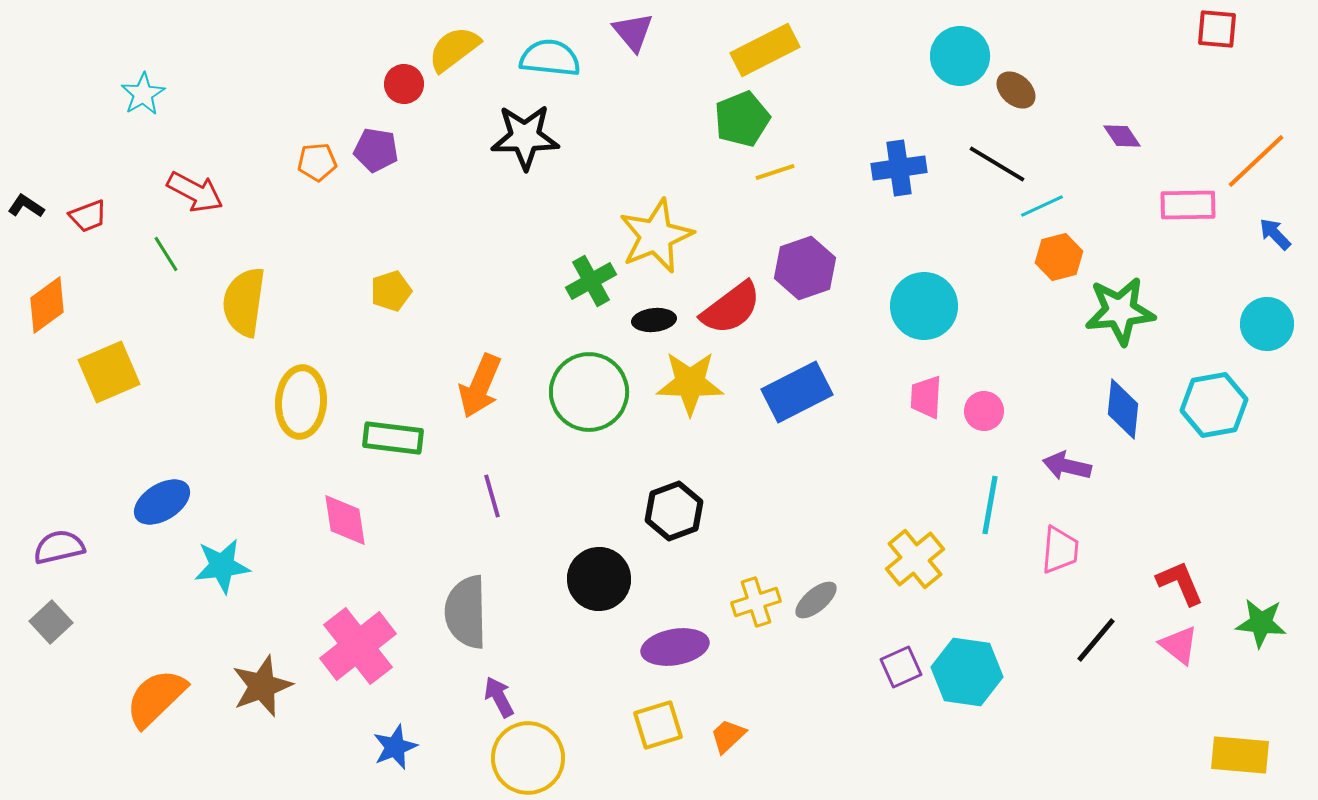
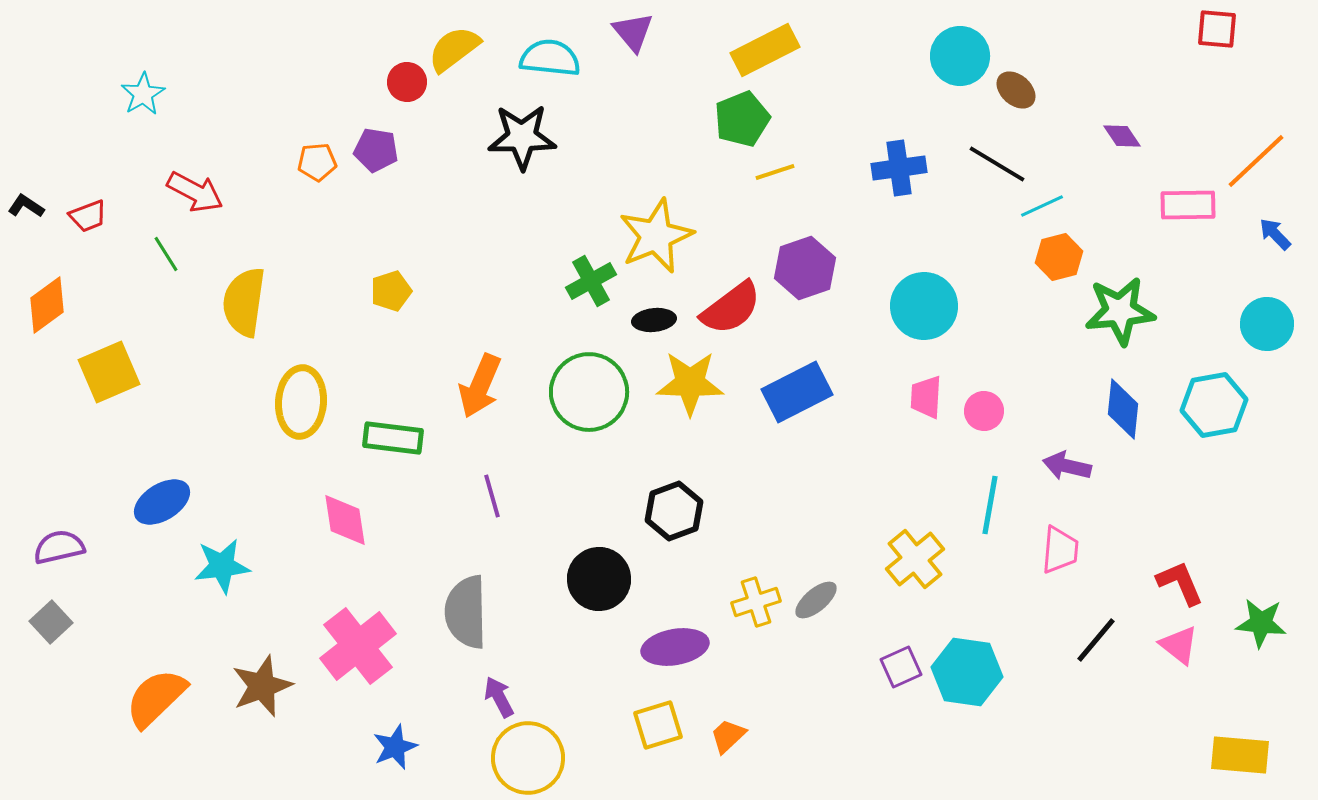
red circle at (404, 84): moved 3 px right, 2 px up
black star at (525, 137): moved 3 px left
